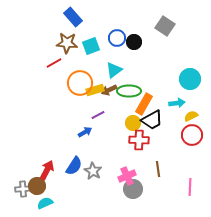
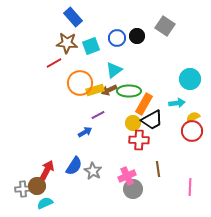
black circle: moved 3 px right, 6 px up
yellow semicircle: moved 2 px right, 1 px down
red circle: moved 4 px up
